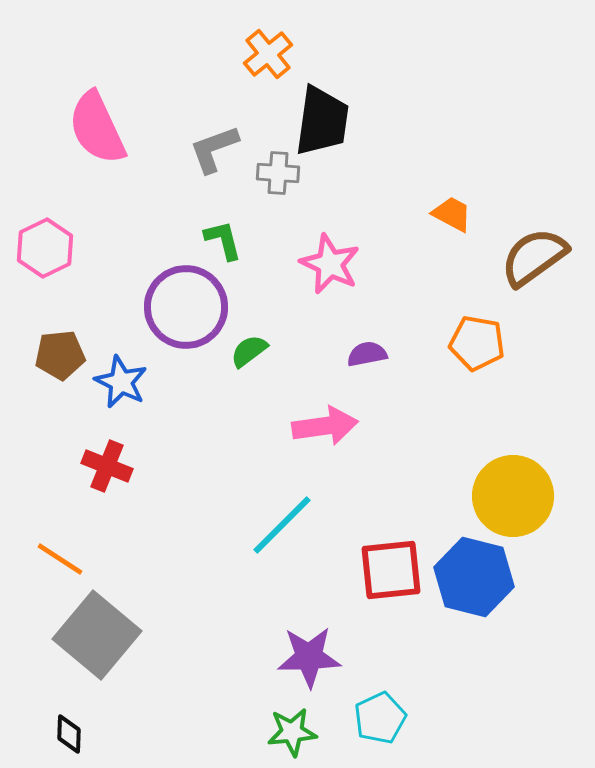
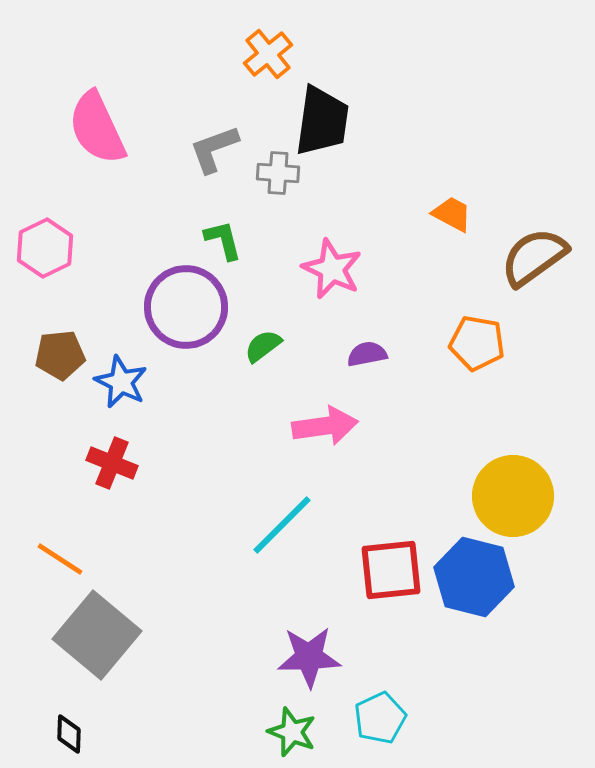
pink star: moved 2 px right, 5 px down
green semicircle: moved 14 px right, 5 px up
red cross: moved 5 px right, 3 px up
green star: rotated 27 degrees clockwise
